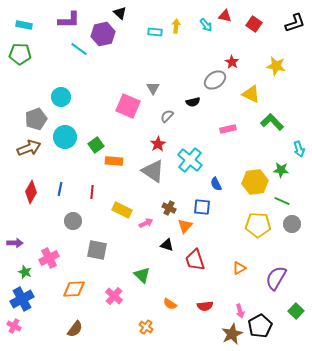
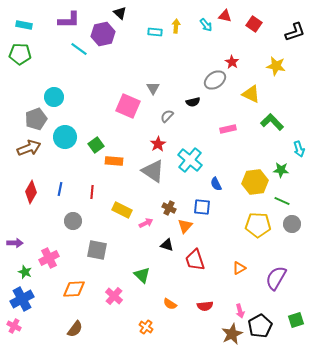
black L-shape at (295, 23): moved 9 px down
cyan circle at (61, 97): moved 7 px left
green square at (296, 311): moved 9 px down; rotated 28 degrees clockwise
